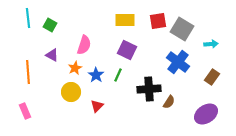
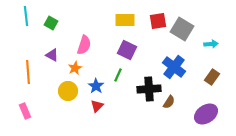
cyan line: moved 2 px left, 2 px up
green square: moved 1 px right, 2 px up
blue cross: moved 4 px left, 5 px down
blue star: moved 11 px down
yellow circle: moved 3 px left, 1 px up
